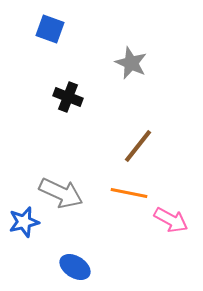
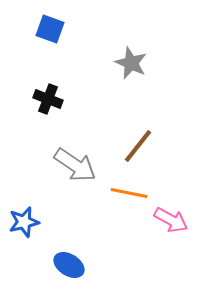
black cross: moved 20 px left, 2 px down
gray arrow: moved 14 px right, 28 px up; rotated 9 degrees clockwise
blue ellipse: moved 6 px left, 2 px up
